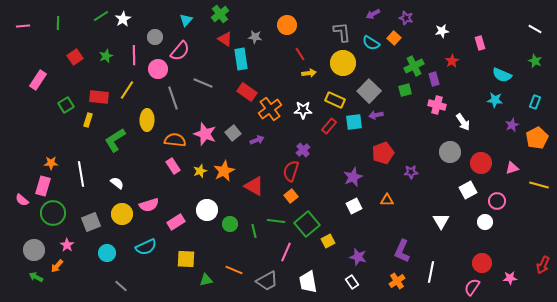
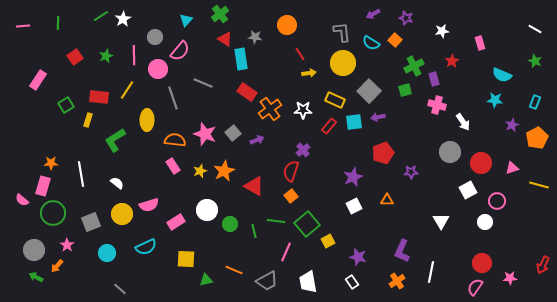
orange square at (394, 38): moved 1 px right, 2 px down
purple arrow at (376, 115): moved 2 px right, 2 px down
gray line at (121, 286): moved 1 px left, 3 px down
pink semicircle at (472, 287): moved 3 px right
